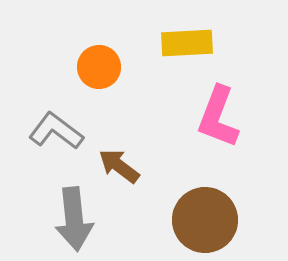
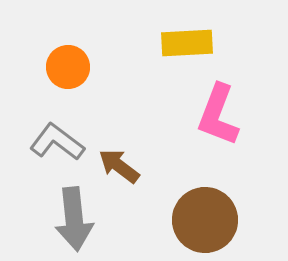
orange circle: moved 31 px left
pink L-shape: moved 2 px up
gray L-shape: moved 1 px right, 11 px down
